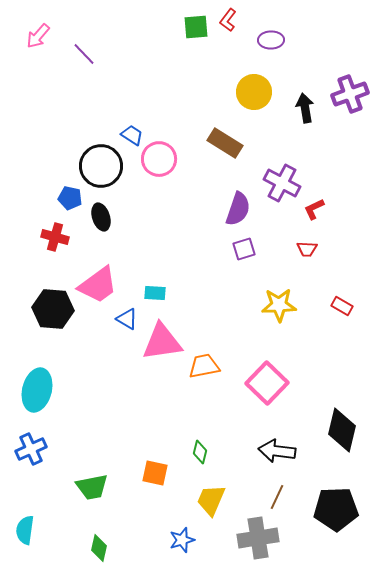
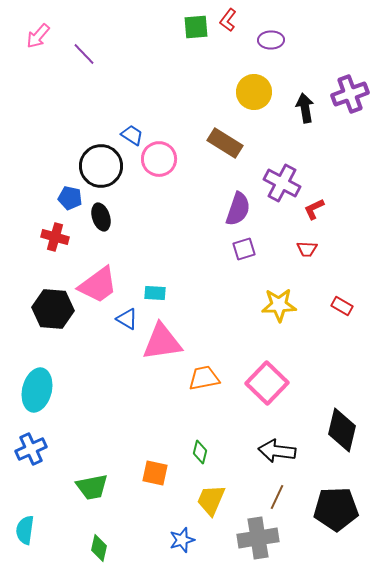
orange trapezoid at (204, 366): moved 12 px down
